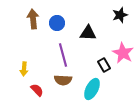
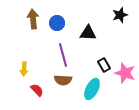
pink star: moved 2 px right, 20 px down; rotated 10 degrees counterclockwise
